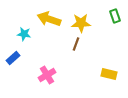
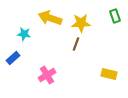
yellow arrow: moved 1 px right, 1 px up
